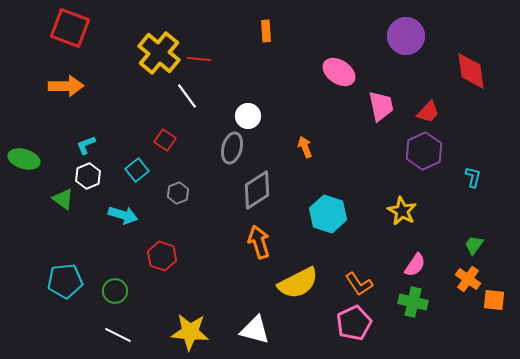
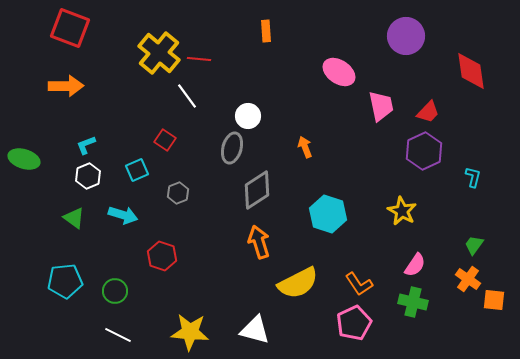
cyan square at (137, 170): rotated 15 degrees clockwise
green triangle at (63, 199): moved 11 px right, 19 px down
